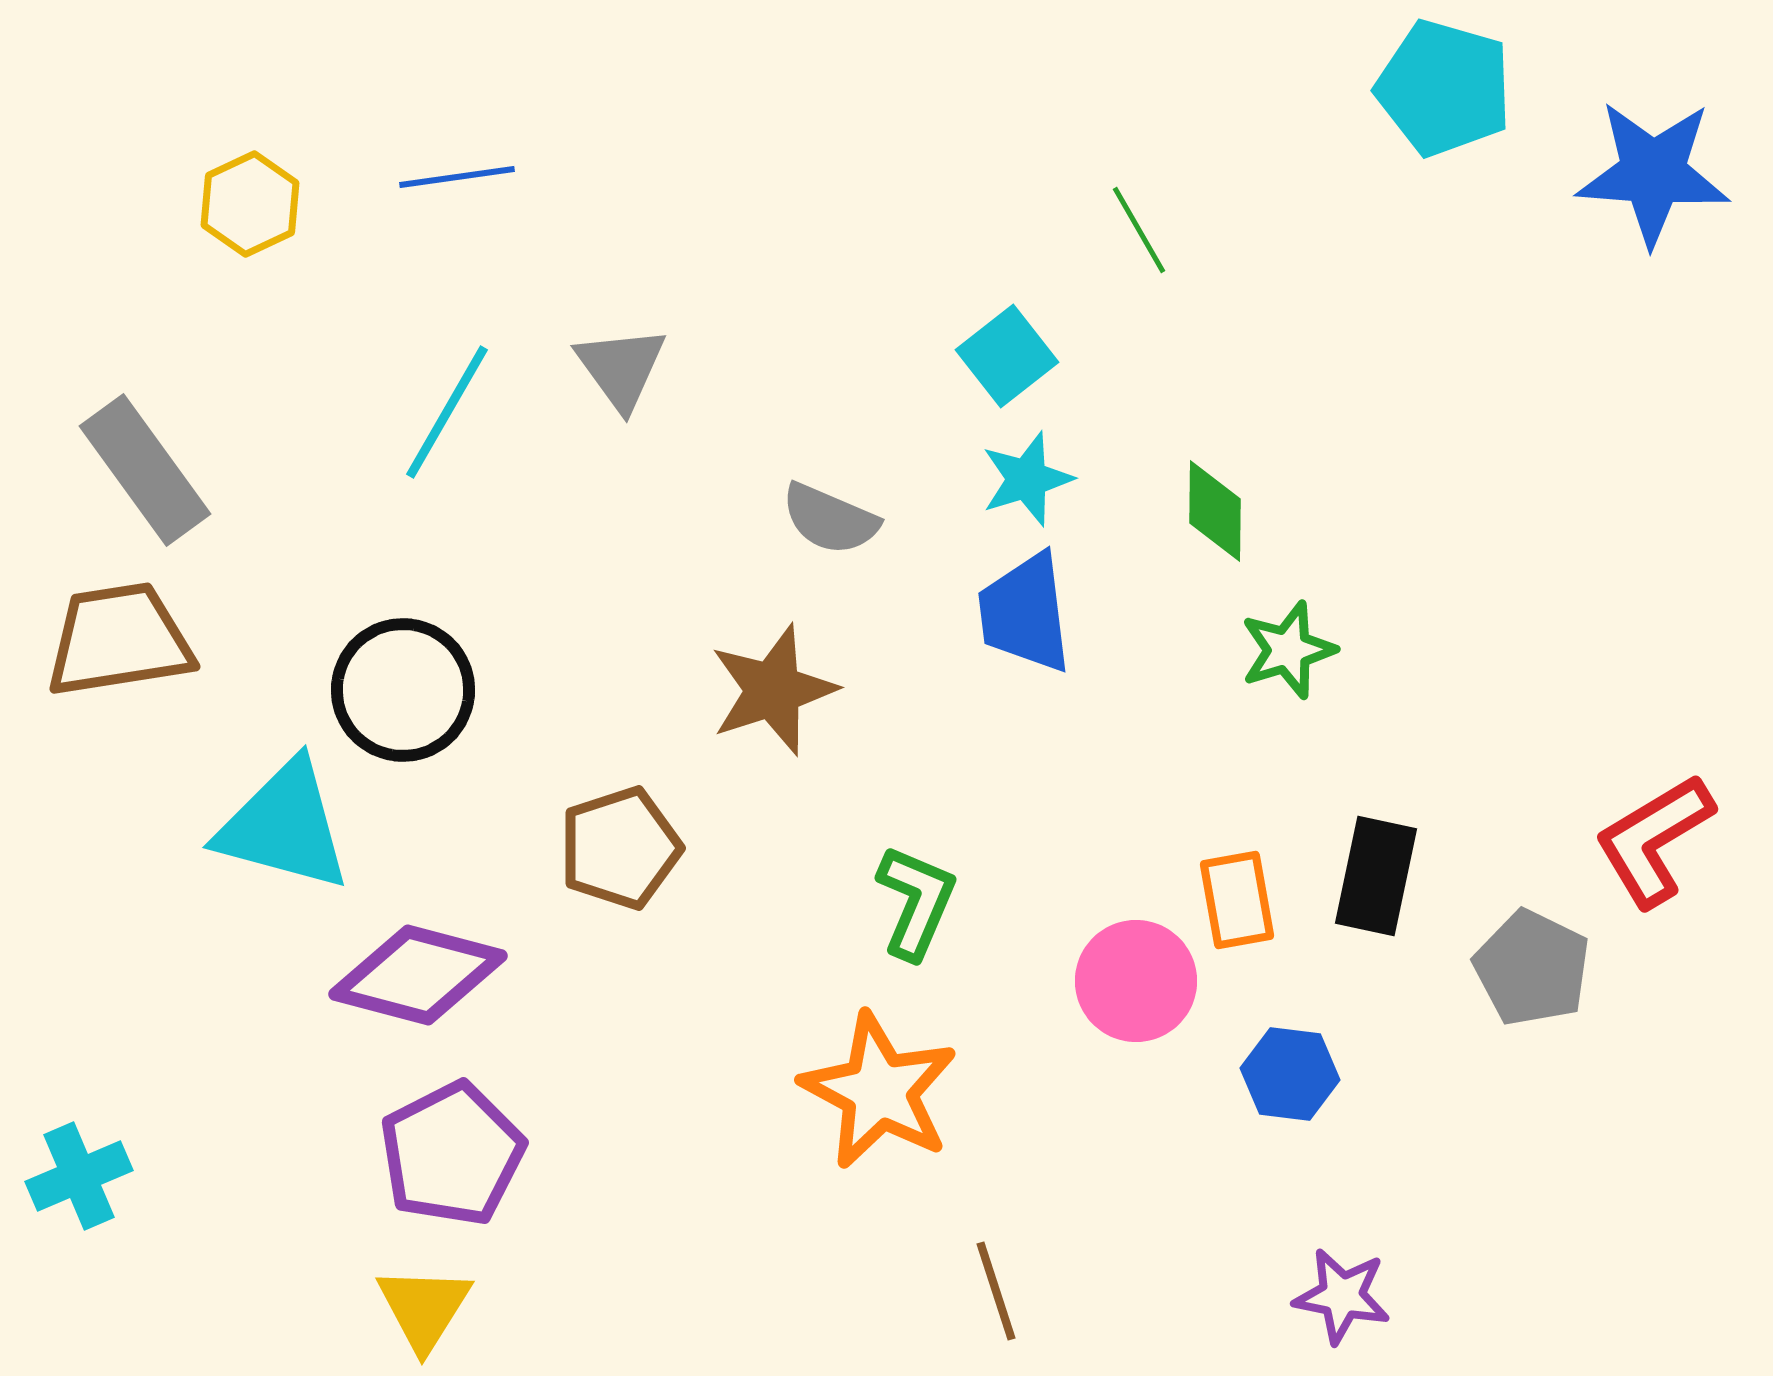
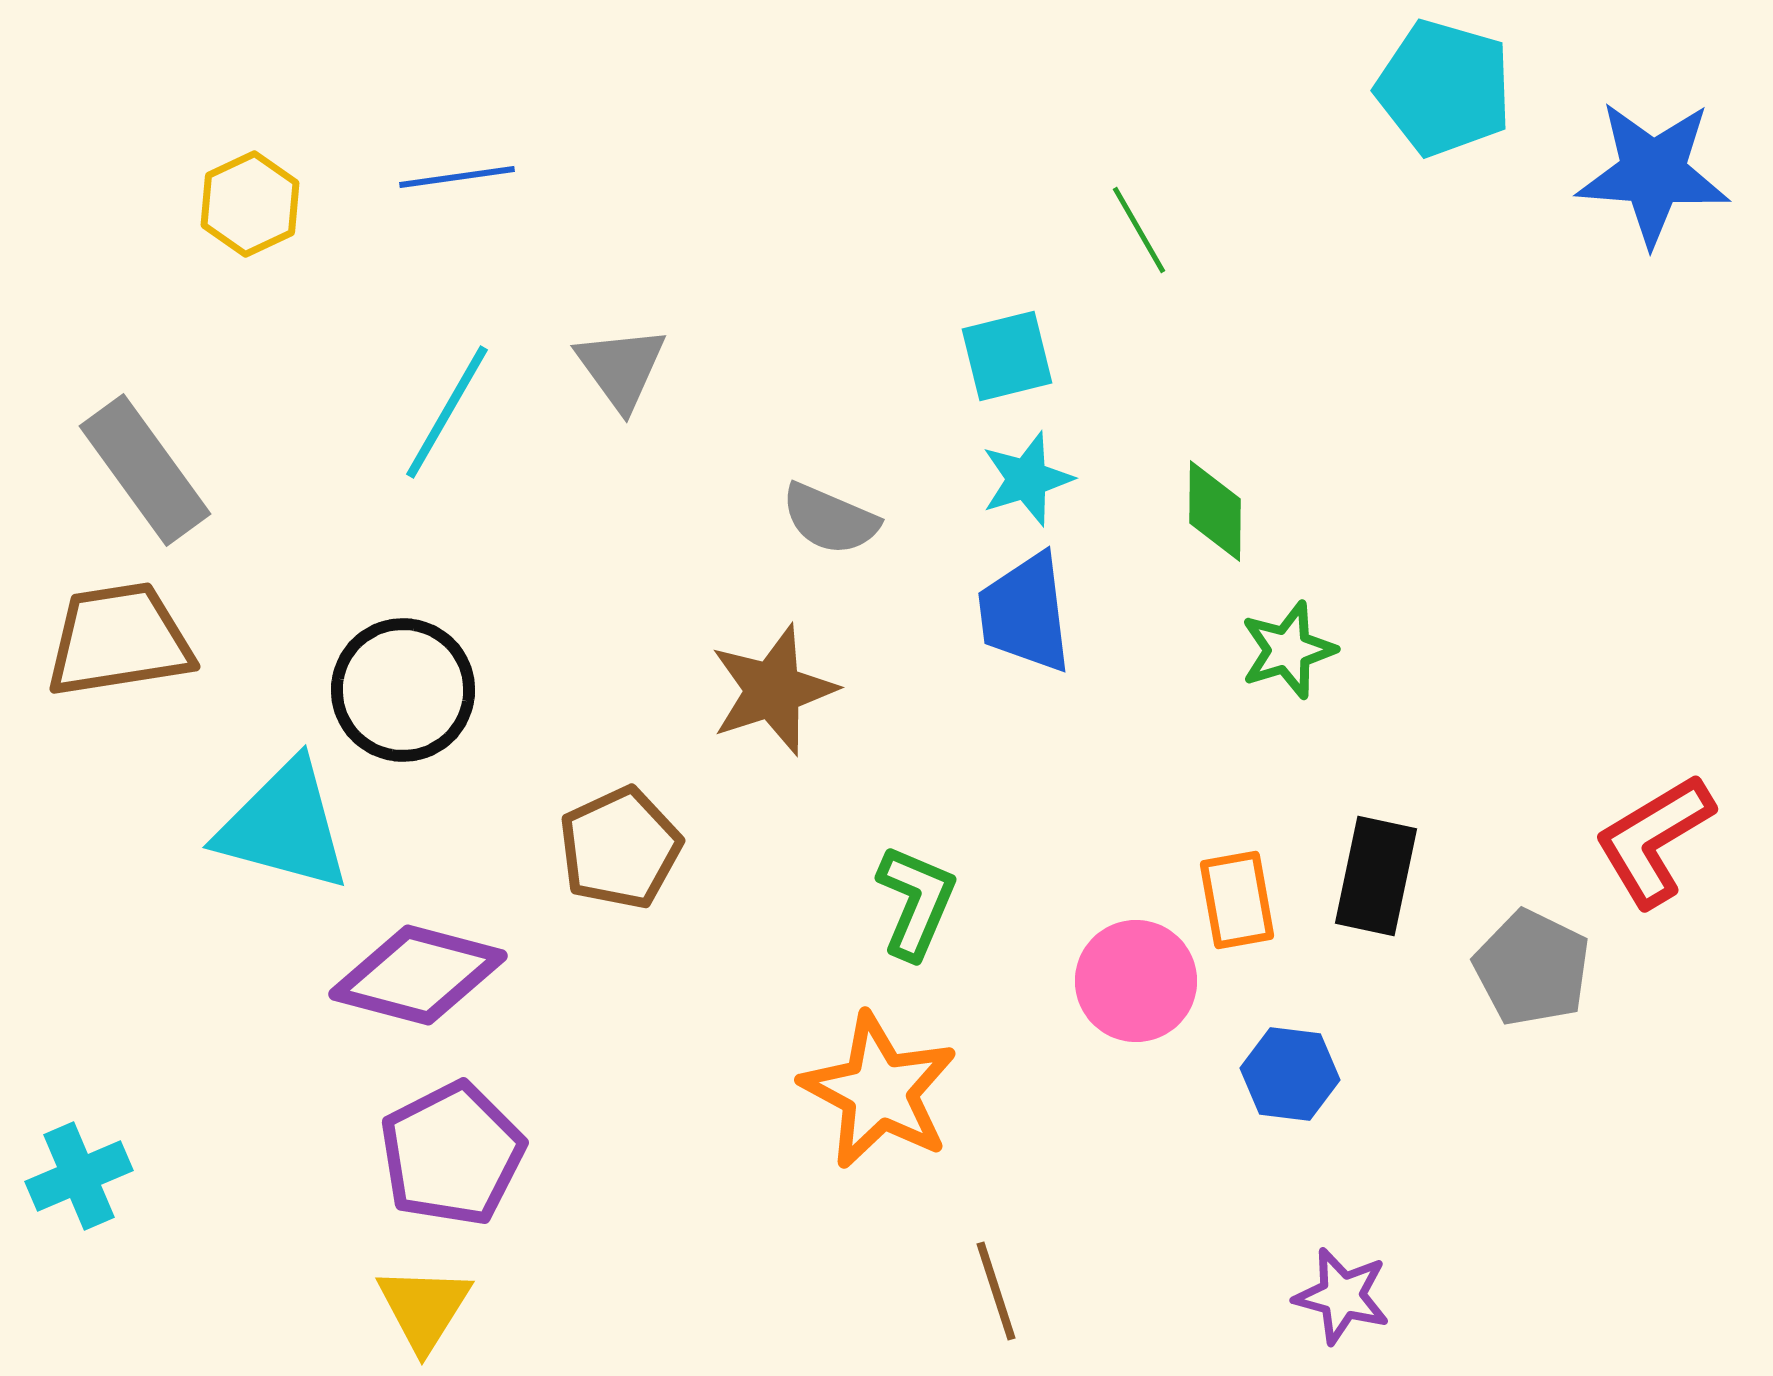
cyan square: rotated 24 degrees clockwise
brown pentagon: rotated 7 degrees counterclockwise
purple star: rotated 4 degrees clockwise
